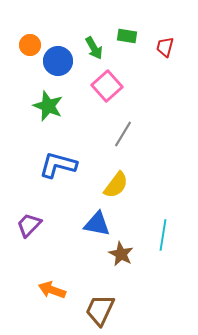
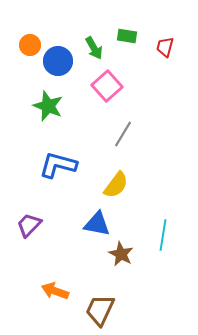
orange arrow: moved 3 px right, 1 px down
